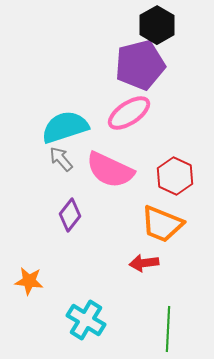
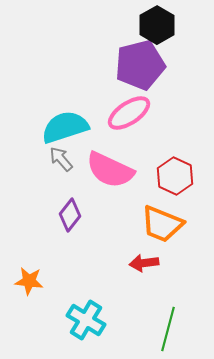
green line: rotated 12 degrees clockwise
